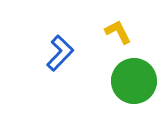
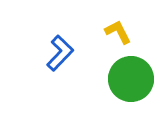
green circle: moved 3 px left, 2 px up
